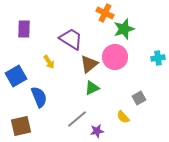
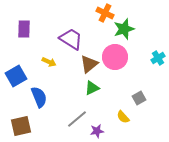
cyan cross: rotated 24 degrees counterclockwise
yellow arrow: rotated 32 degrees counterclockwise
